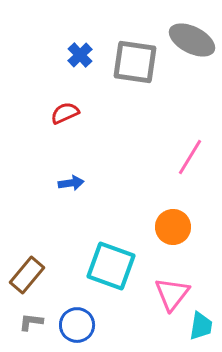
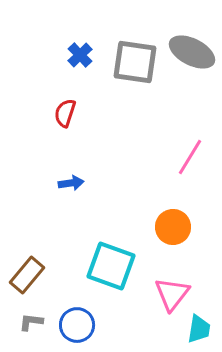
gray ellipse: moved 12 px down
red semicircle: rotated 48 degrees counterclockwise
cyan trapezoid: moved 2 px left, 3 px down
